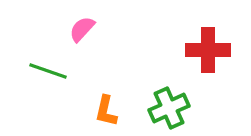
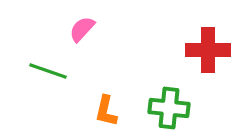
green cross: rotated 30 degrees clockwise
